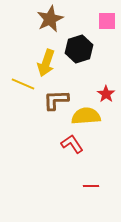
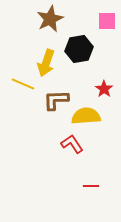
black hexagon: rotated 8 degrees clockwise
red star: moved 2 px left, 5 px up
